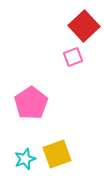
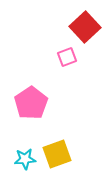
red square: moved 1 px right, 1 px down
pink square: moved 6 px left
cyan star: rotated 15 degrees clockwise
